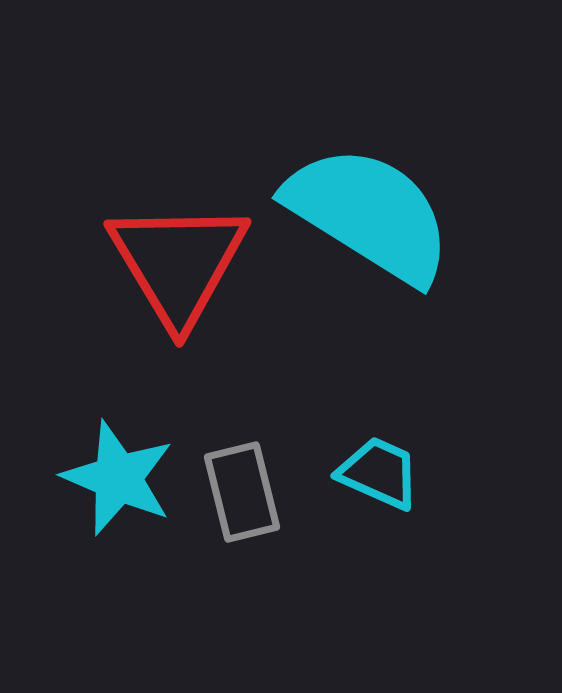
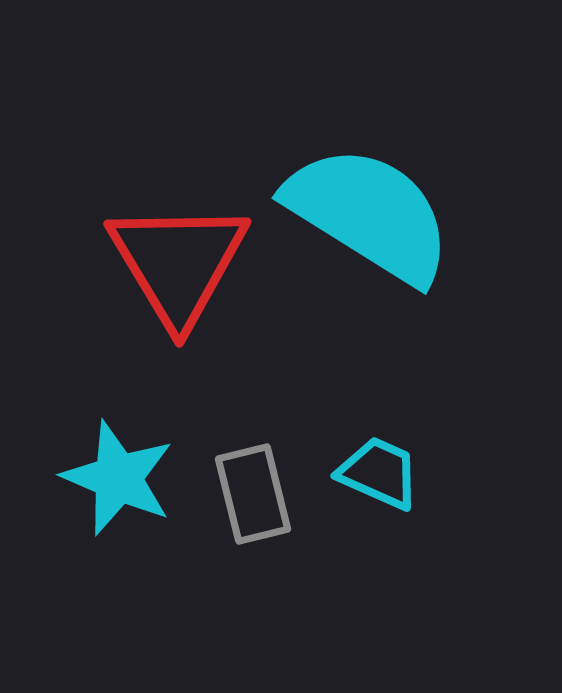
gray rectangle: moved 11 px right, 2 px down
